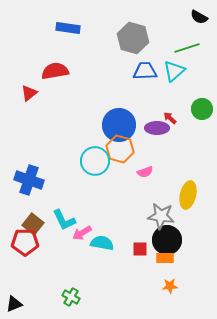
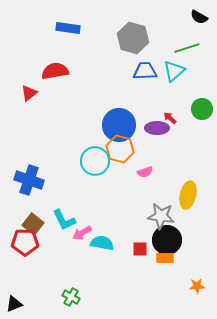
orange star: moved 27 px right
